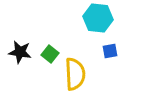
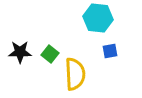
black star: rotated 10 degrees counterclockwise
